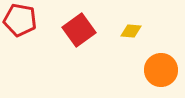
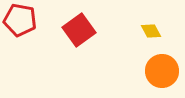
yellow diamond: moved 20 px right; rotated 55 degrees clockwise
orange circle: moved 1 px right, 1 px down
